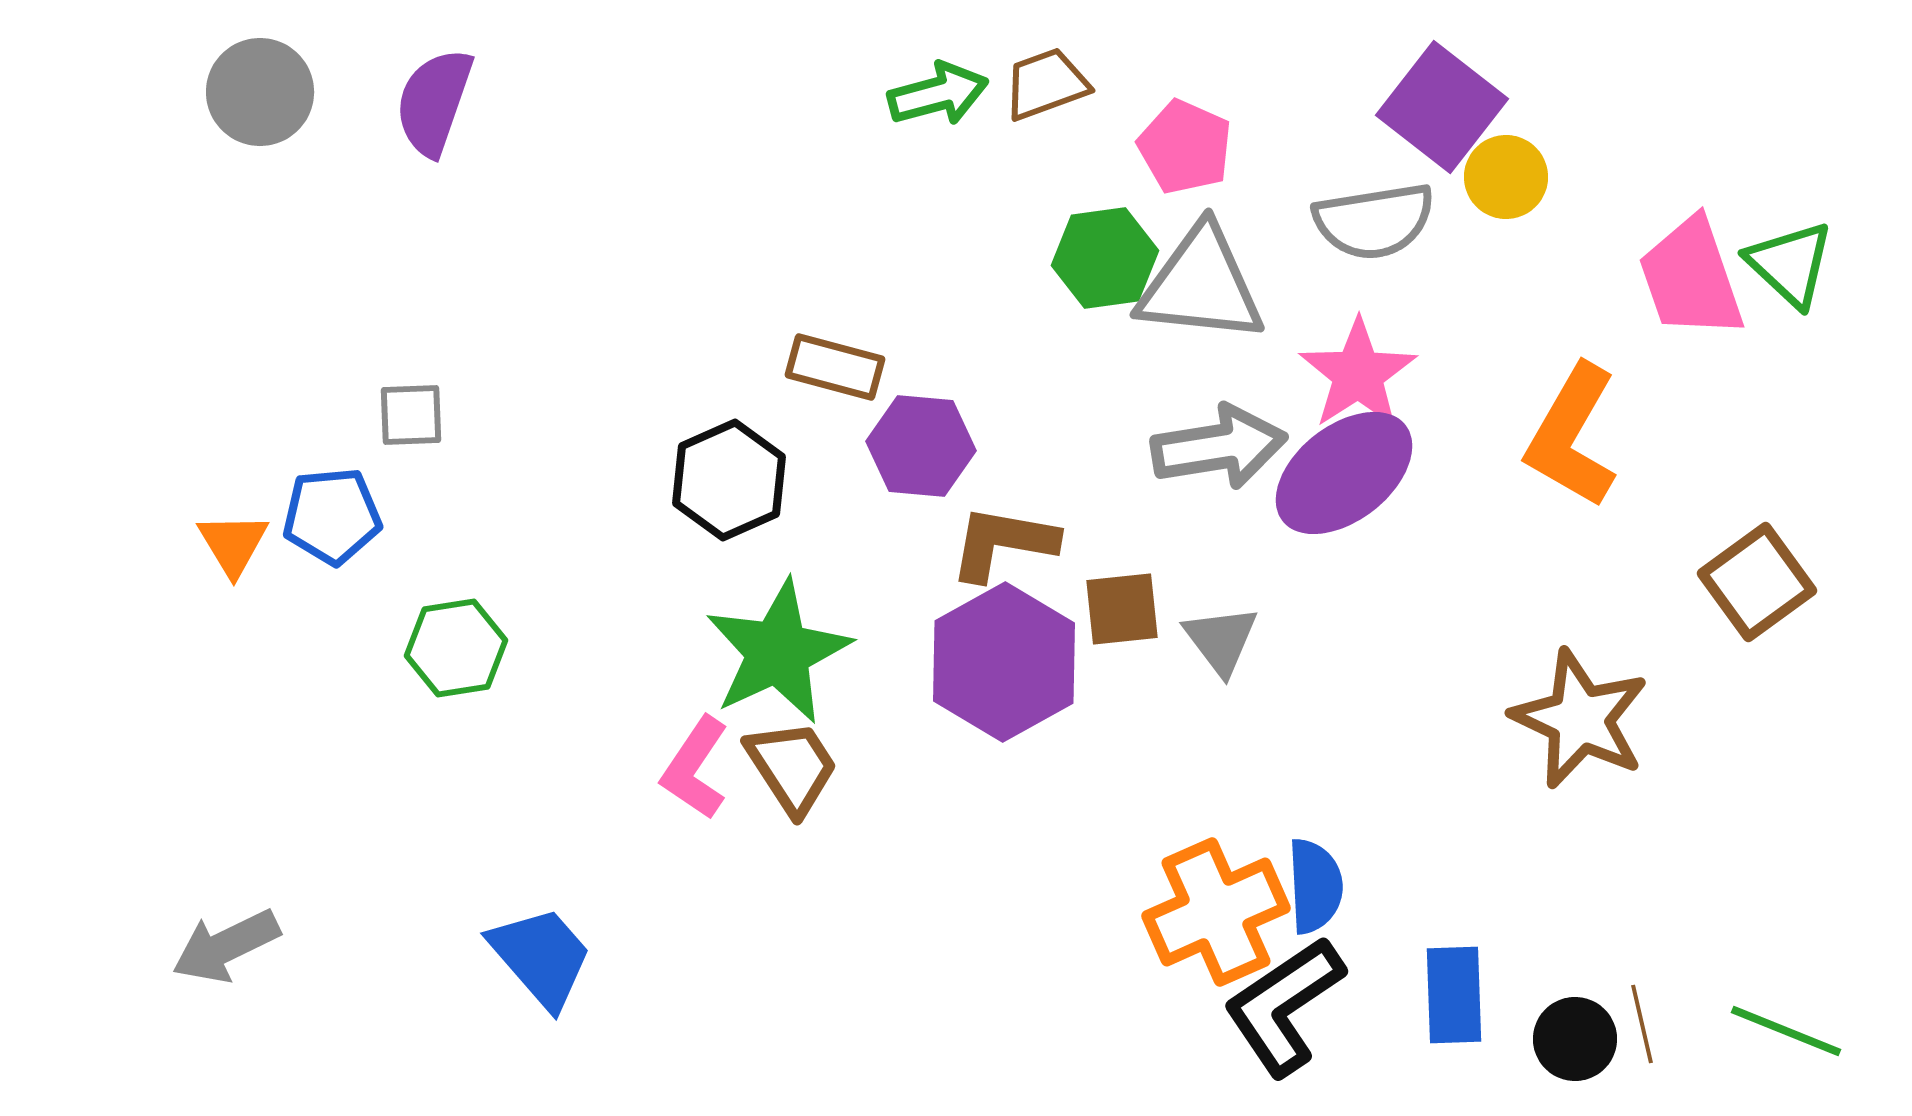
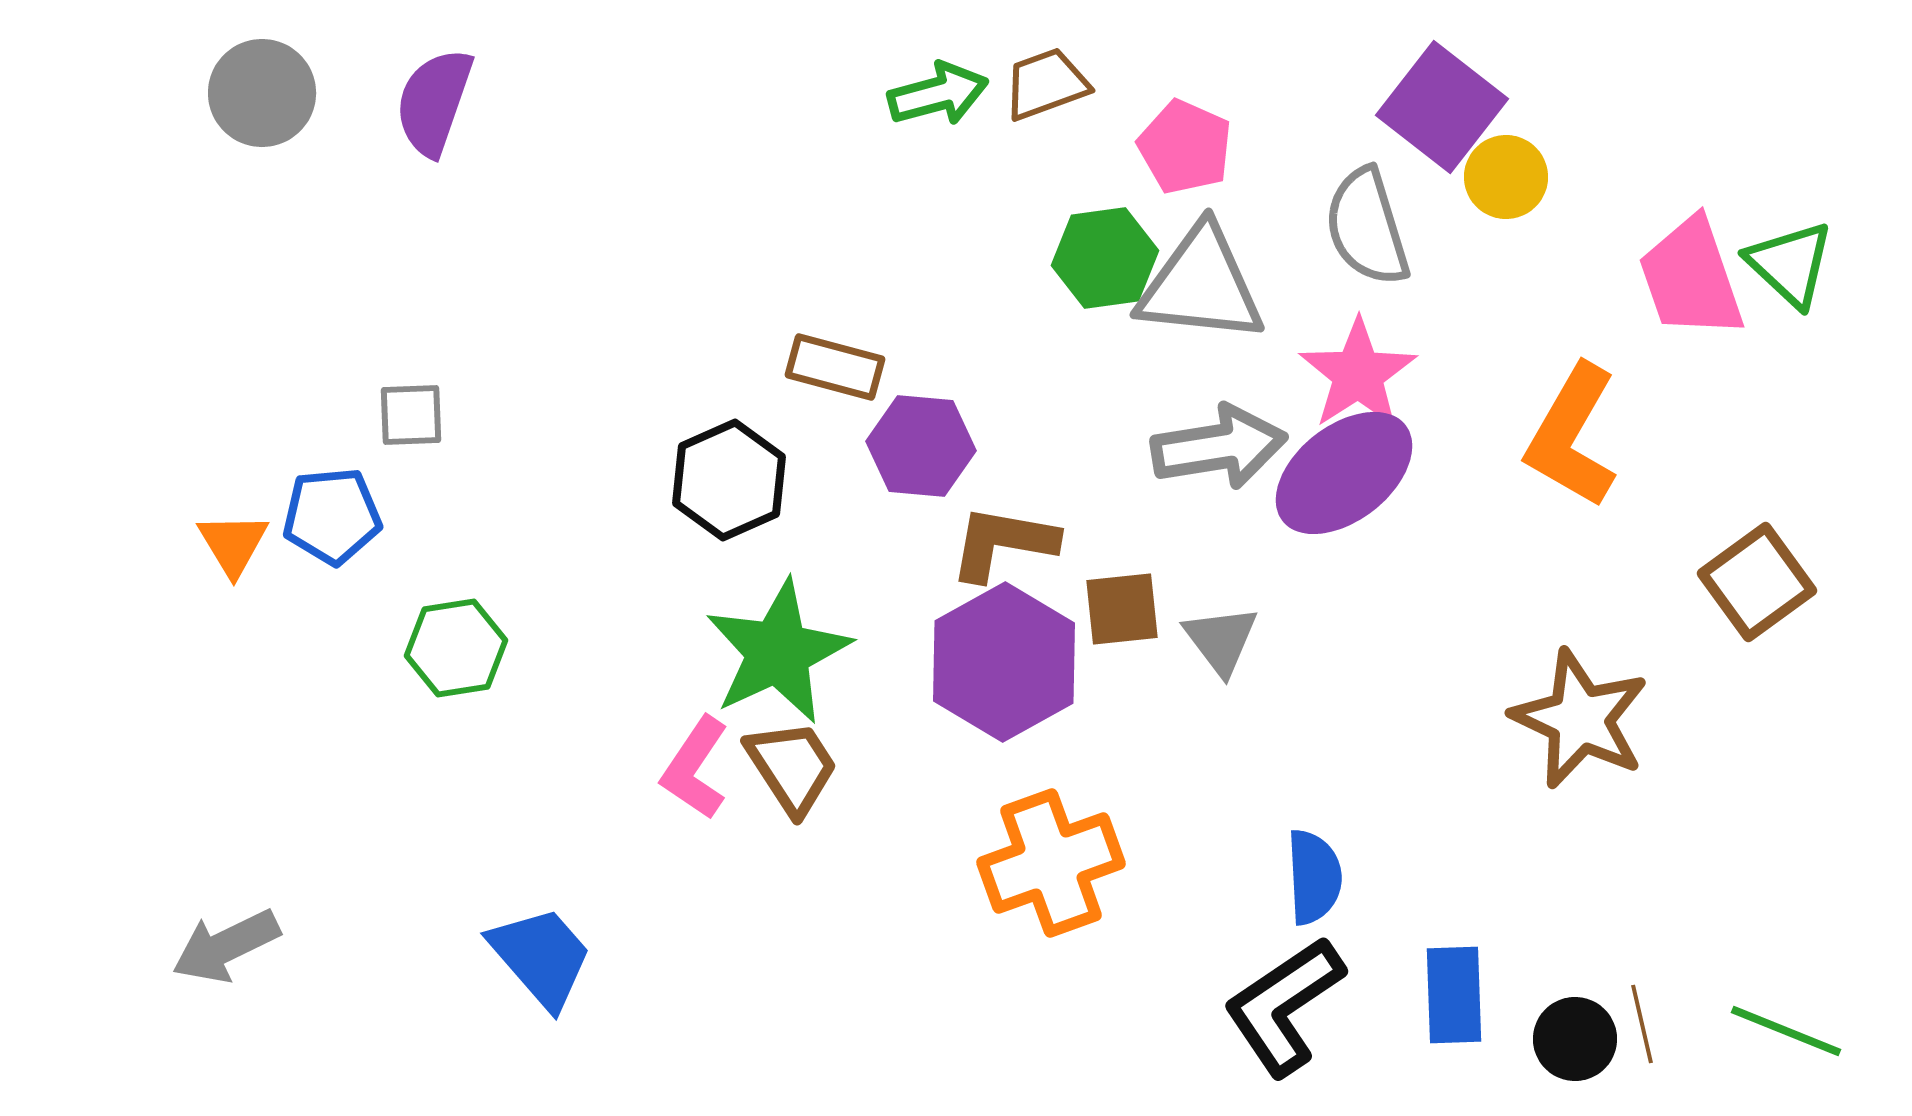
gray circle at (260, 92): moved 2 px right, 1 px down
gray semicircle at (1374, 221): moved 7 px left, 6 px down; rotated 82 degrees clockwise
blue semicircle at (1315, 886): moved 1 px left, 9 px up
orange cross at (1216, 912): moved 165 px left, 49 px up; rotated 4 degrees clockwise
